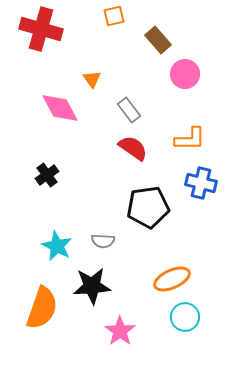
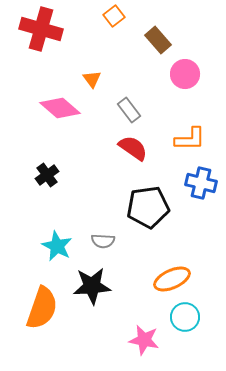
orange square: rotated 25 degrees counterclockwise
pink diamond: rotated 21 degrees counterclockwise
pink star: moved 24 px right, 9 px down; rotated 24 degrees counterclockwise
